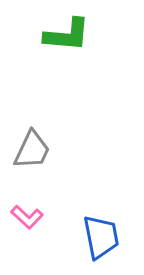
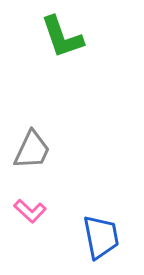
green L-shape: moved 5 px left, 2 px down; rotated 66 degrees clockwise
pink L-shape: moved 3 px right, 6 px up
